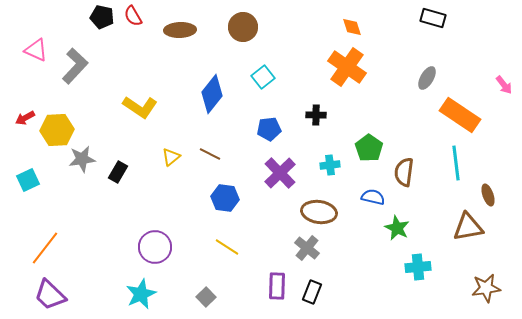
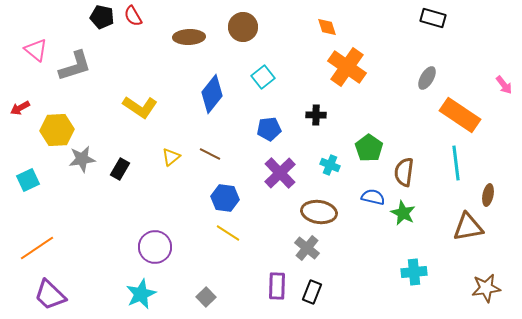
orange diamond at (352, 27): moved 25 px left
brown ellipse at (180, 30): moved 9 px right, 7 px down
pink triangle at (36, 50): rotated 15 degrees clockwise
gray L-shape at (75, 66): rotated 30 degrees clockwise
red arrow at (25, 118): moved 5 px left, 10 px up
cyan cross at (330, 165): rotated 30 degrees clockwise
black rectangle at (118, 172): moved 2 px right, 3 px up
brown ellipse at (488, 195): rotated 30 degrees clockwise
green star at (397, 228): moved 6 px right, 15 px up
yellow line at (227, 247): moved 1 px right, 14 px up
orange line at (45, 248): moved 8 px left; rotated 18 degrees clockwise
cyan cross at (418, 267): moved 4 px left, 5 px down
